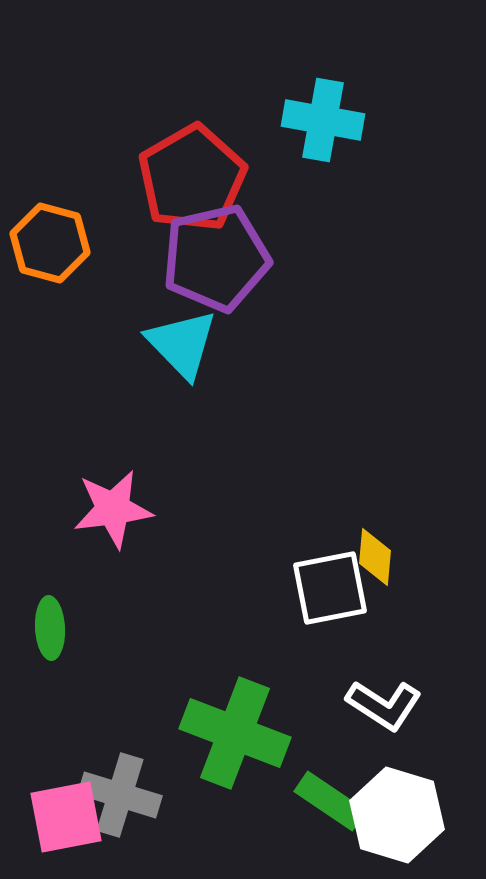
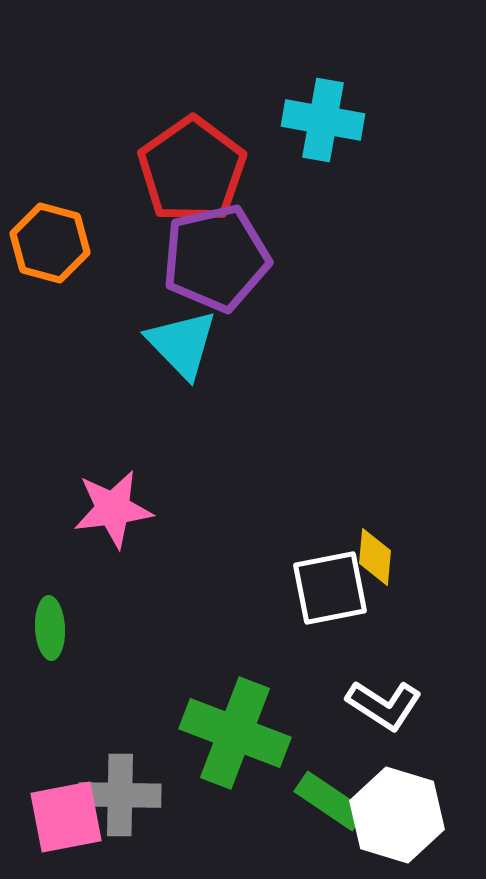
red pentagon: moved 8 px up; rotated 5 degrees counterclockwise
gray cross: rotated 16 degrees counterclockwise
